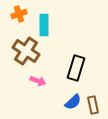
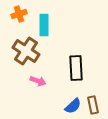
black rectangle: rotated 20 degrees counterclockwise
blue semicircle: moved 4 px down
